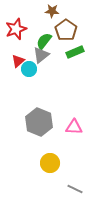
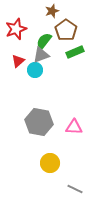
brown star: rotated 24 degrees counterclockwise
gray triangle: rotated 18 degrees clockwise
cyan circle: moved 6 px right, 1 px down
gray hexagon: rotated 12 degrees counterclockwise
